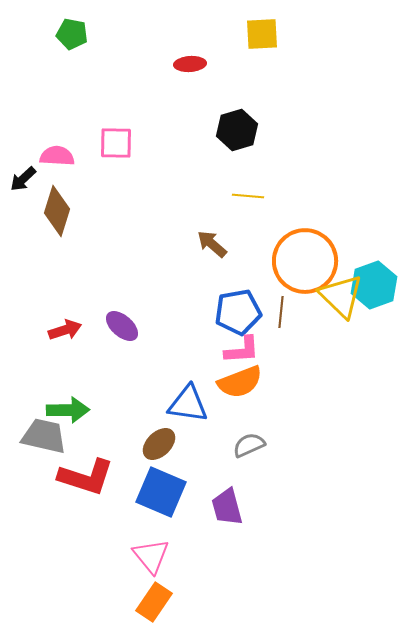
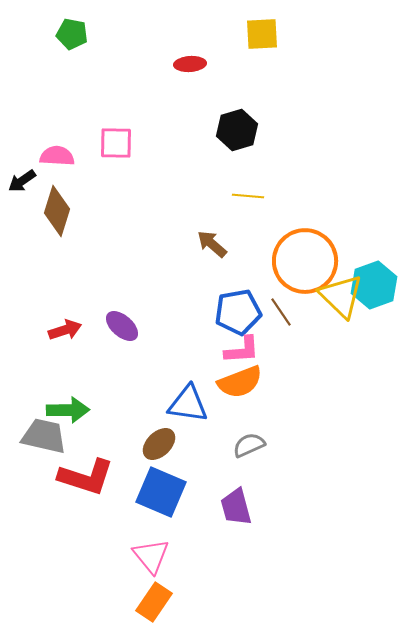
black arrow: moved 1 px left, 2 px down; rotated 8 degrees clockwise
brown line: rotated 40 degrees counterclockwise
purple trapezoid: moved 9 px right
